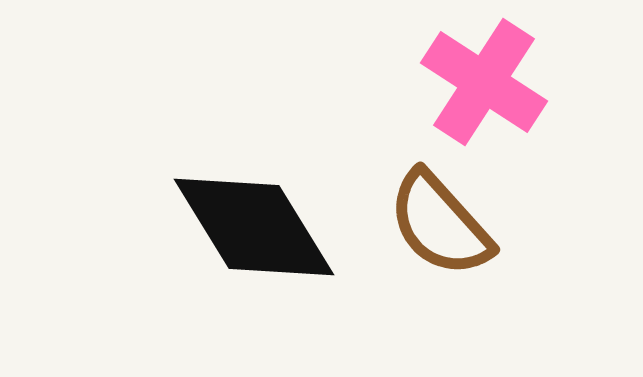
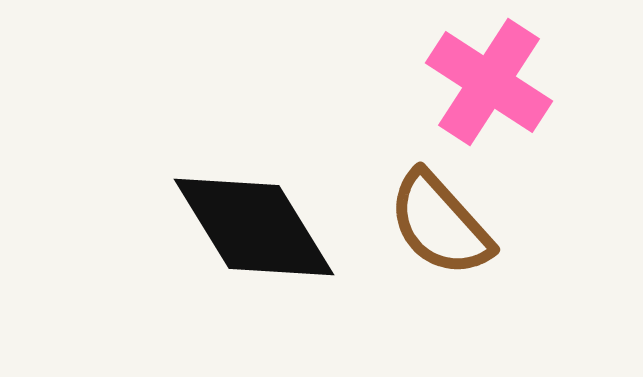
pink cross: moved 5 px right
